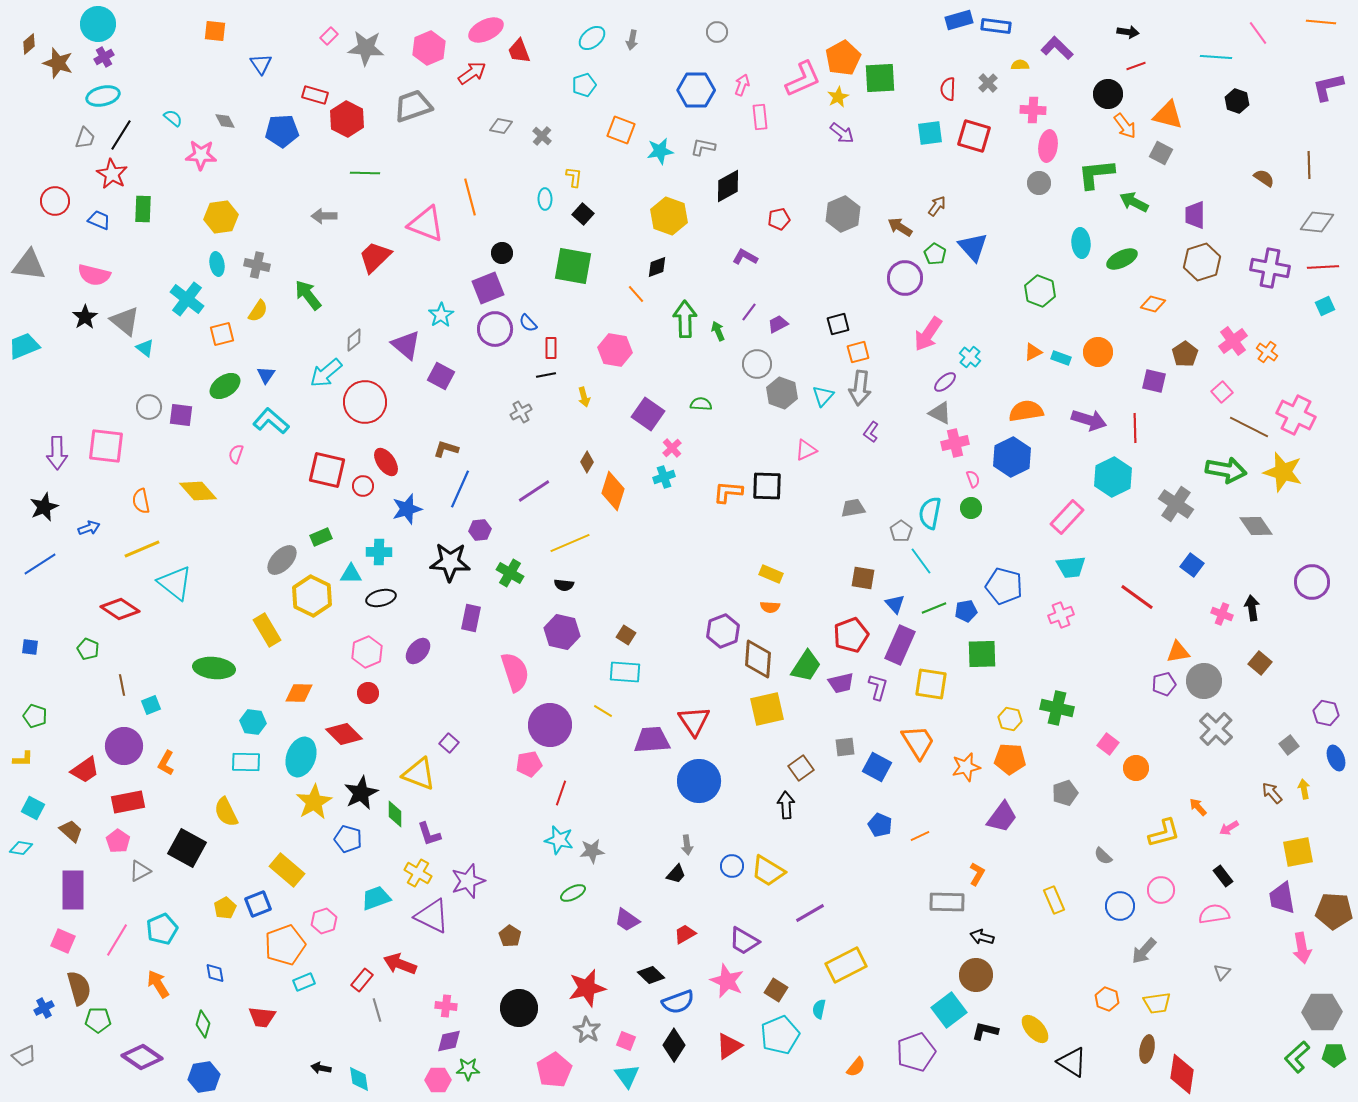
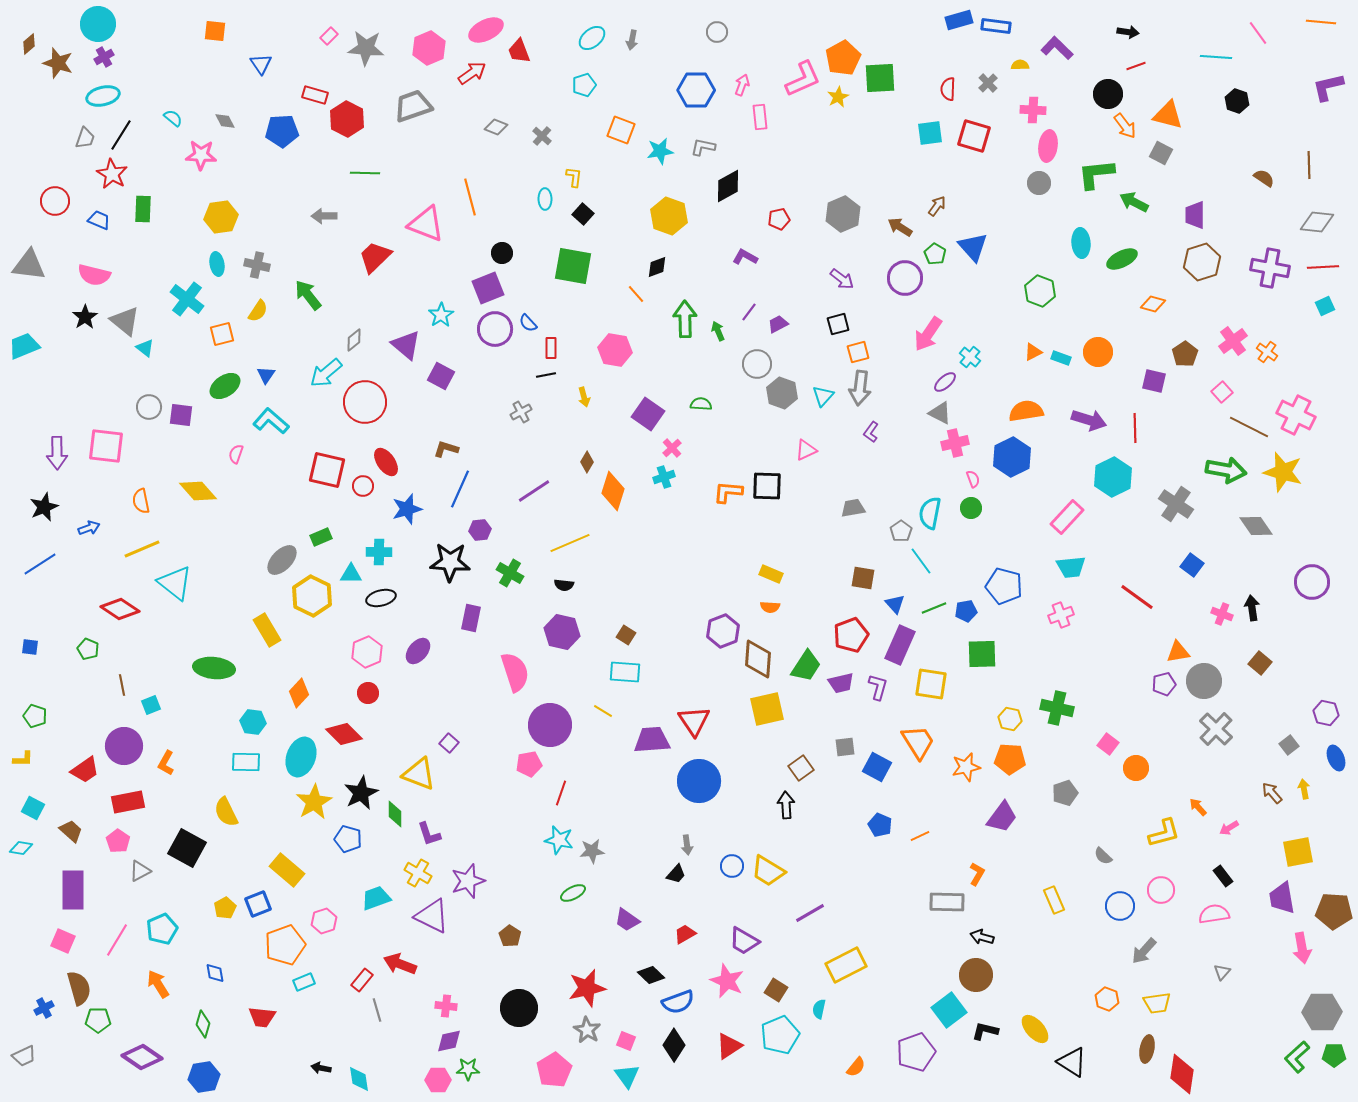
gray diamond at (501, 126): moved 5 px left, 1 px down; rotated 10 degrees clockwise
purple arrow at (842, 133): moved 146 px down
orange diamond at (299, 693): rotated 48 degrees counterclockwise
